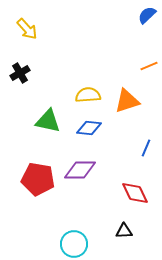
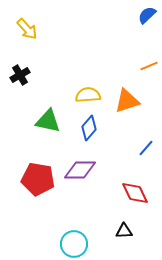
black cross: moved 2 px down
blue diamond: rotated 55 degrees counterclockwise
blue line: rotated 18 degrees clockwise
